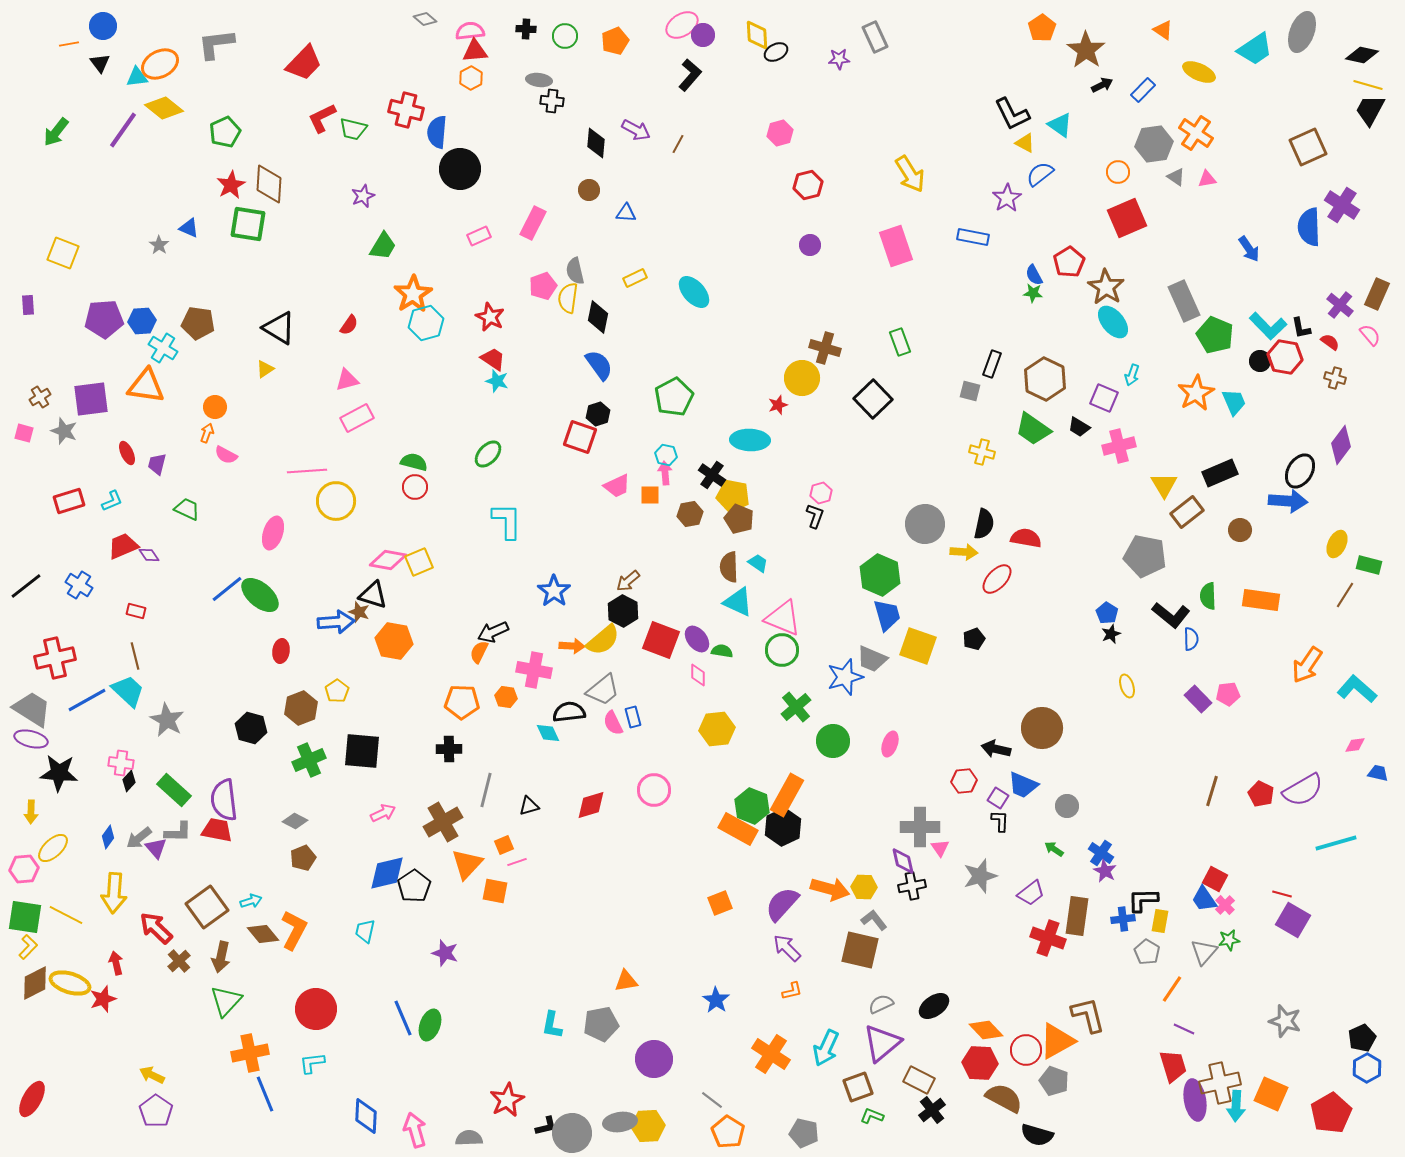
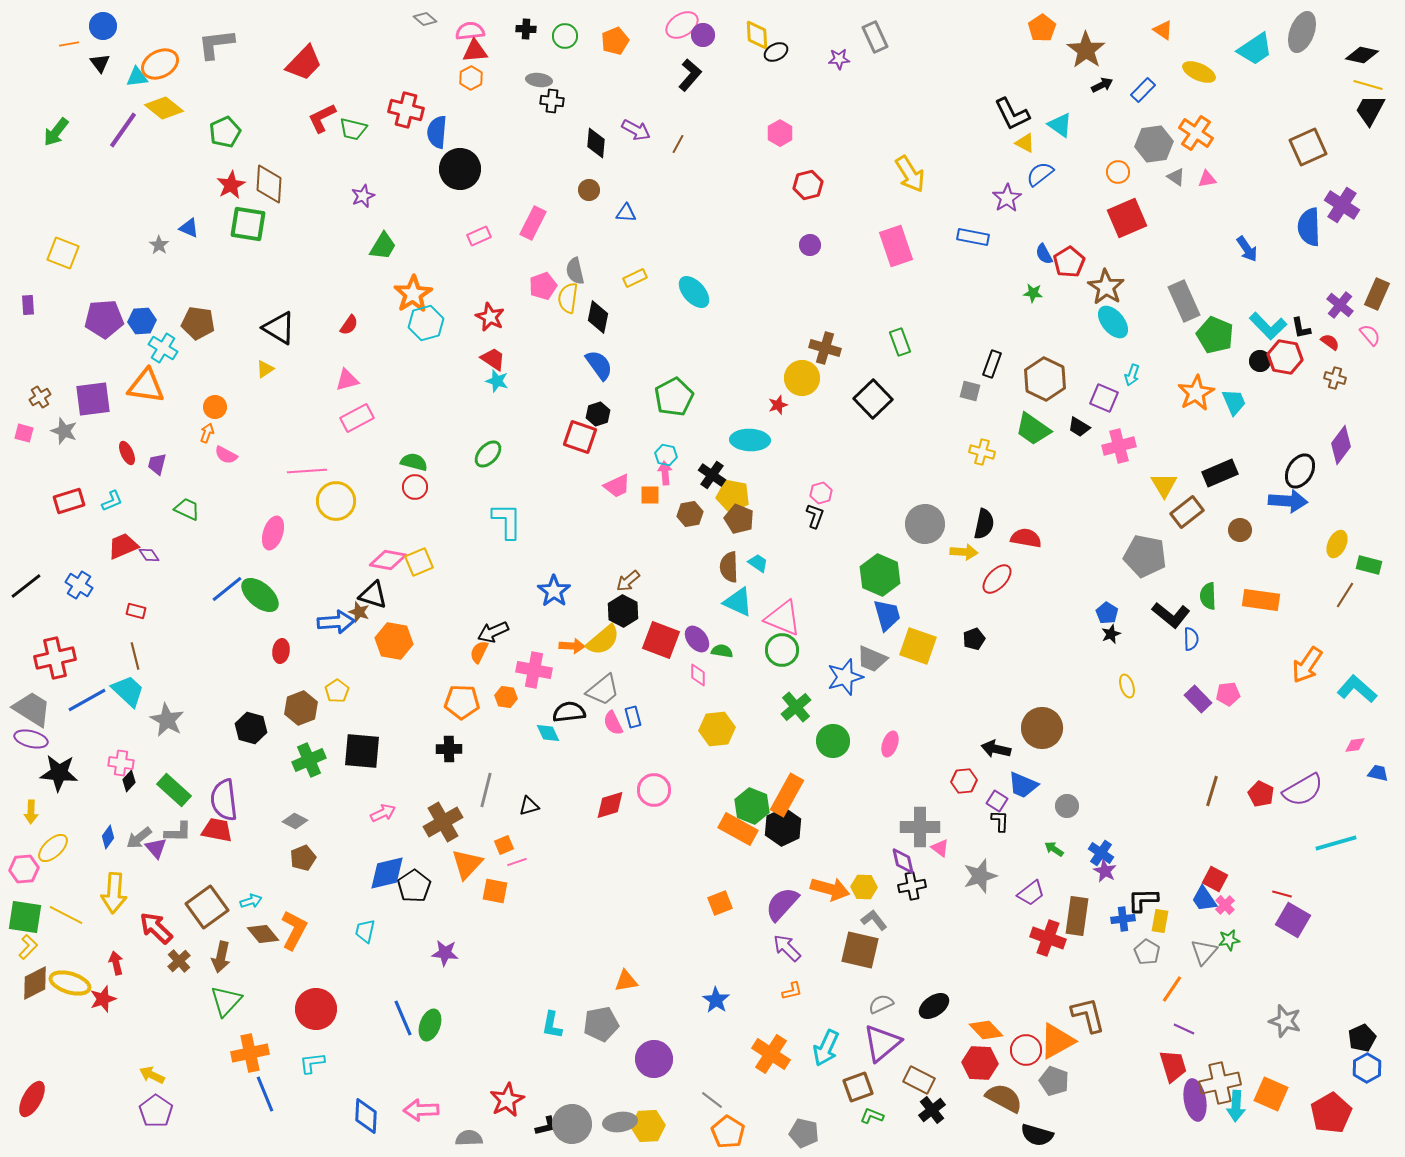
pink hexagon at (780, 133): rotated 15 degrees counterclockwise
blue arrow at (1249, 249): moved 2 px left
blue semicircle at (1034, 275): moved 10 px right, 21 px up
purple square at (91, 399): moved 2 px right
purple square at (998, 798): moved 1 px left, 3 px down
red diamond at (591, 805): moved 19 px right
pink triangle at (940, 848): rotated 18 degrees counterclockwise
purple star at (445, 953): rotated 12 degrees counterclockwise
pink arrow at (415, 1130): moved 6 px right, 20 px up; rotated 76 degrees counterclockwise
gray circle at (572, 1133): moved 9 px up
